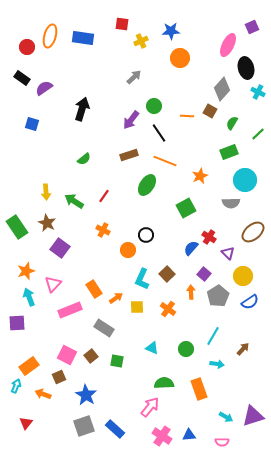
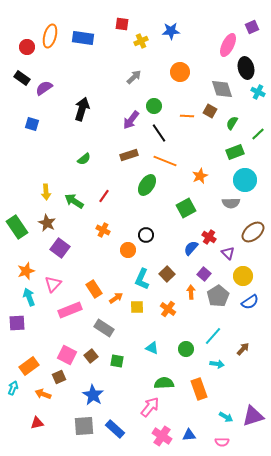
orange circle at (180, 58): moved 14 px down
gray diamond at (222, 89): rotated 60 degrees counterclockwise
green rectangle at (229, 152): moved 6 px right
cyan line at (213, 336): rotated 12 degrees clockwise
cyan arrow at (16, 386): moved 3 px left, 2 px down
blue star at (86, 395): moved 7 px right
red triangle at (26, 423): moved 11 px right; rotated 40 degrees clockwise
gray square at (84, 426): rotated 15 degrees clockwise
